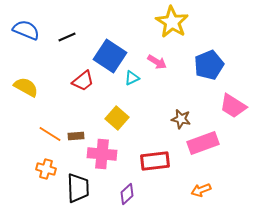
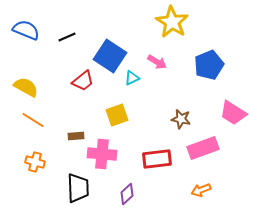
pink trapezoid: moved 7 px down
yellow square: moved 3 px up; rotated 30 degrees clockwise
orange line: moved 17 px left, 14 px up
pink rectangle: moved 5 px down
red rectangle: moved 2 px right, 2 px up
orange cross: moved 11 px left, 7 px up
